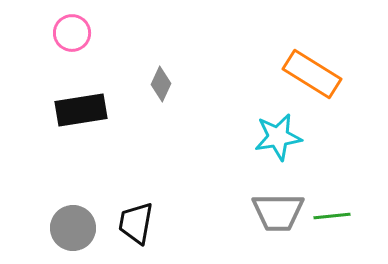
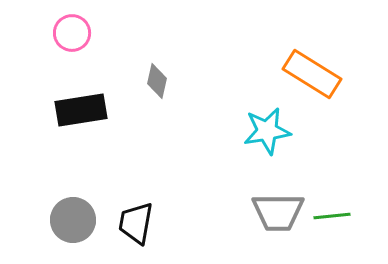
gray diamond: moved 4 px left, 3 px up; rotated 12 degrees counterclockwise
cyan star: moved 11 px left, 6 px up
gray circle: moved 8 px up
